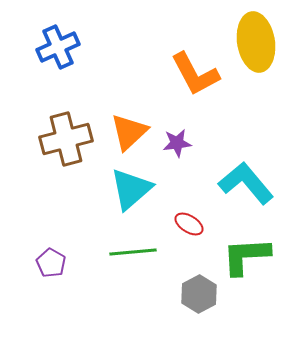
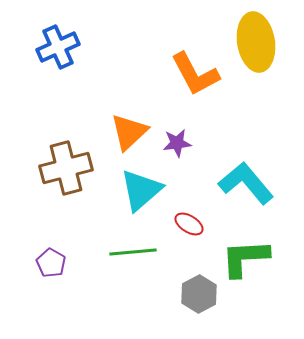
brown cross: moved 29 px down
cyan triangle: moved 10 px right, 1 px down
green L-shape: moved 1 px left, 2 px down
